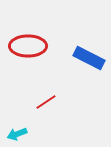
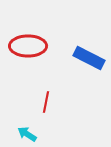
red line: rotated 45 degrees counterclockwise
cyan arrow: moved 10 px right; rotated 54 degrees clockwise
